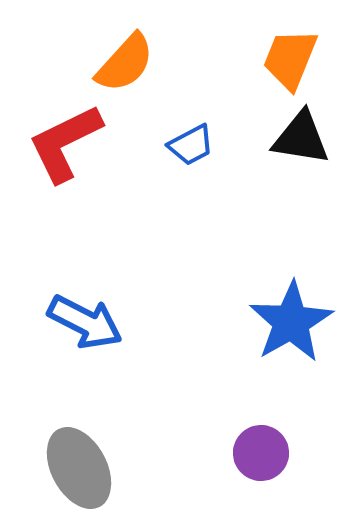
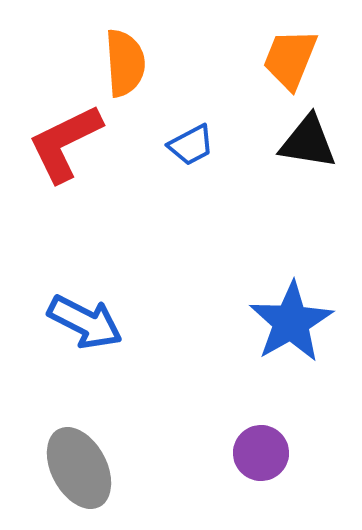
orange semicircle: rotated 46 degrees counterclockwise
black triangle: moved 7 px right, 4 px down
